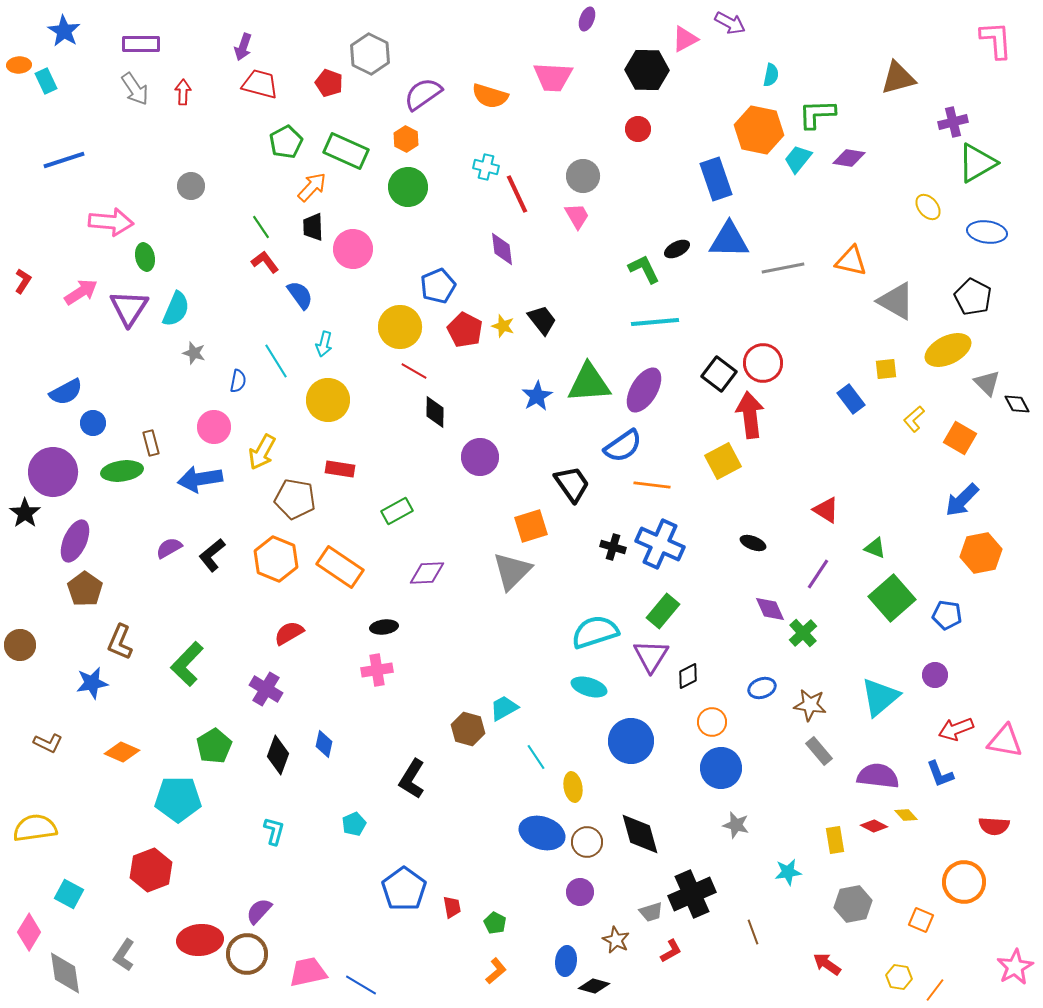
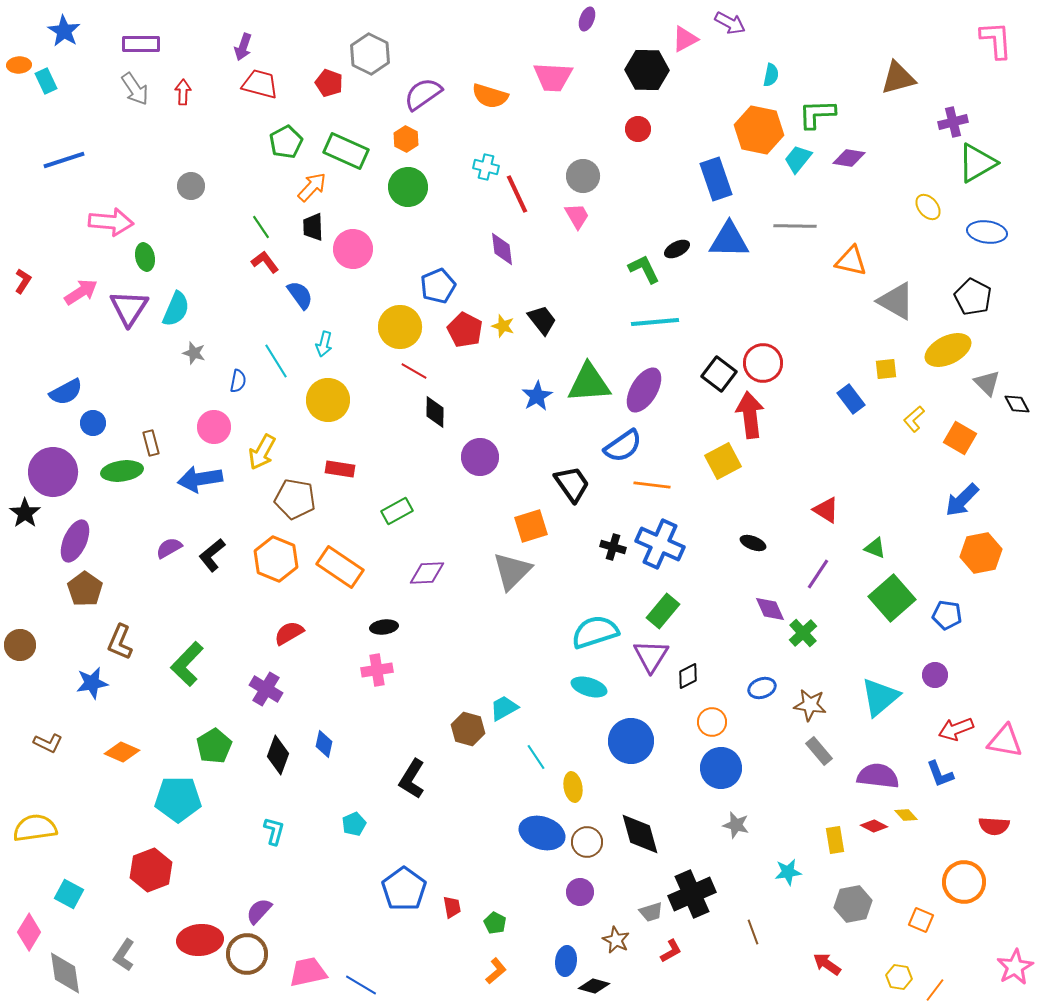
gray line at (783, 268): moved 12 px right, 42 px up; rotated 12 degrees clockwise
